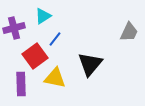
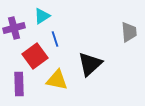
cyan triangle: moved 1 px left
gray trapezoid: rotated 30 degrees counterclockwise
blue line: rotated 56 degrees counterclockwise
black triangle: rotated 8 degrees clockwise
yellow triangle: moved 2 px right, 2 px down
purple rectangle: moved 2 px left
